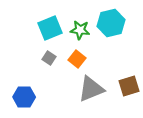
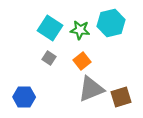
cyan square: rotated 35 degrees counterclockwise
orange square: moved 5 px right, 2 px down; rotated 12 degrees clockwise
brown square: moved 8 px left, 11 px down
